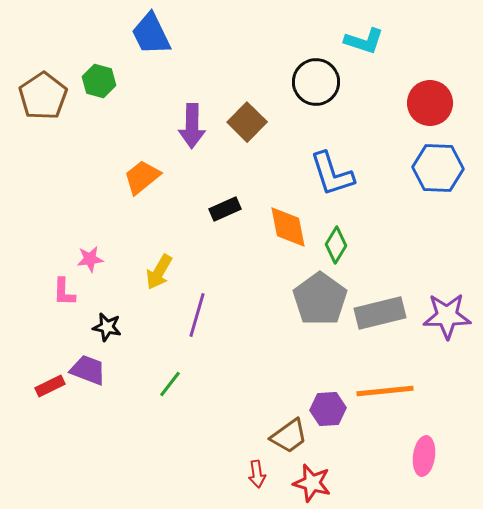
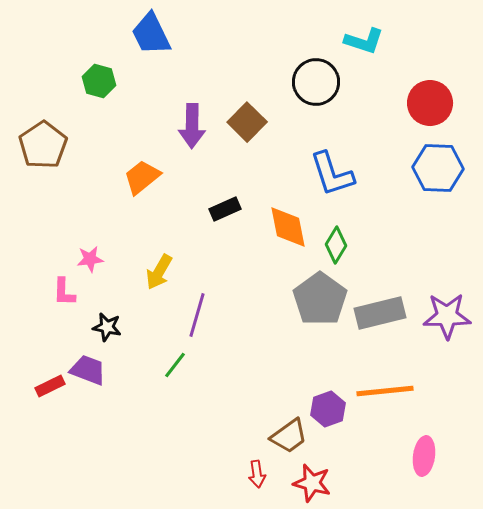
brown pentagon: moved 49 px down
green line: moved 5 px right, 19 px up
purple hexagon: rotated 16 degrees counterclockwise
